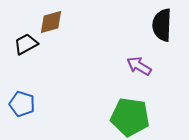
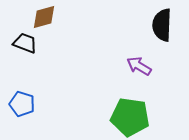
brown diamond: moved 7 px left, 5 px up
black trapezoid: moved 1 px left, 1 px up; rotated 50 degrees clockwise
